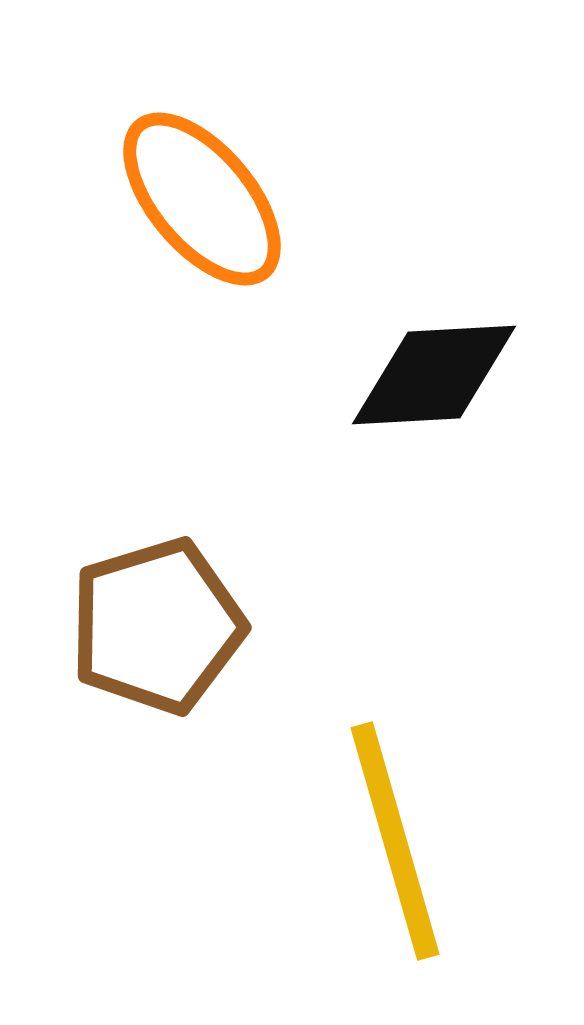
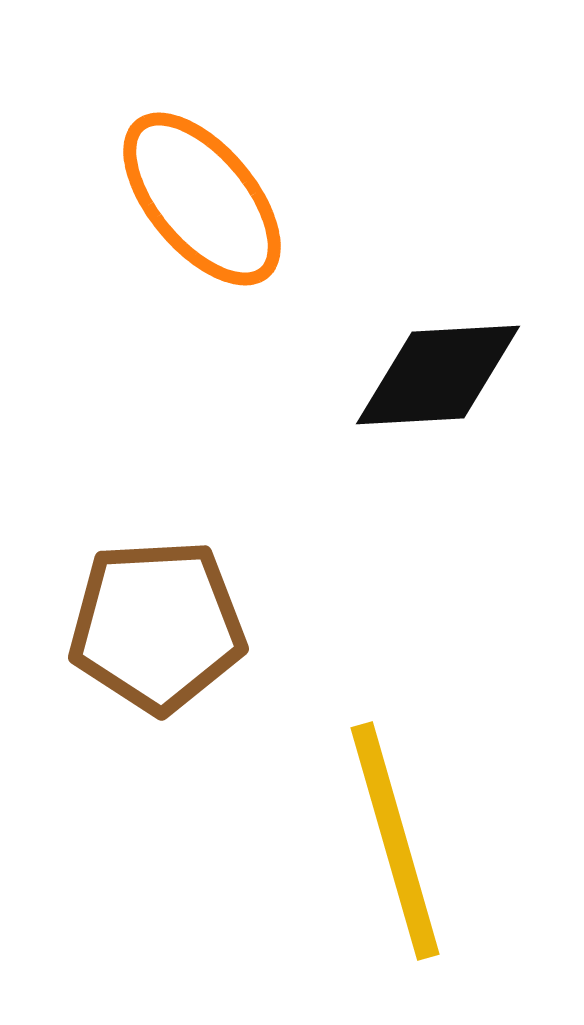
black diamond: moved 4 px right
brown pentagon: rotated 14 degrees clockwise
